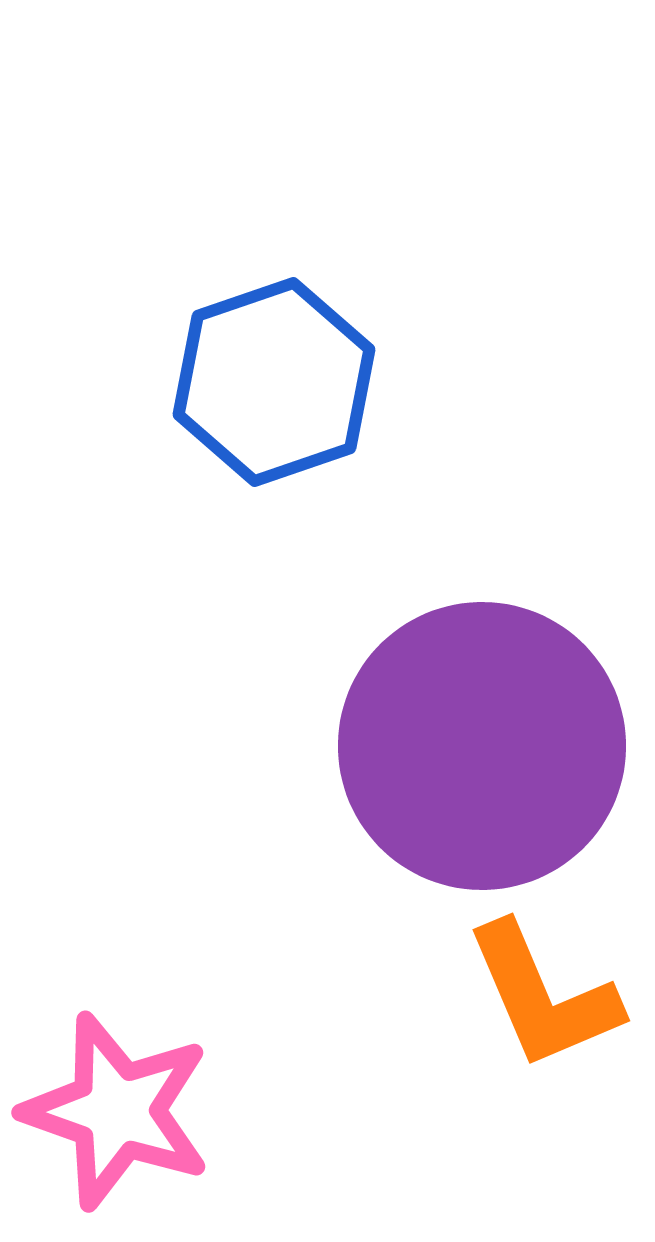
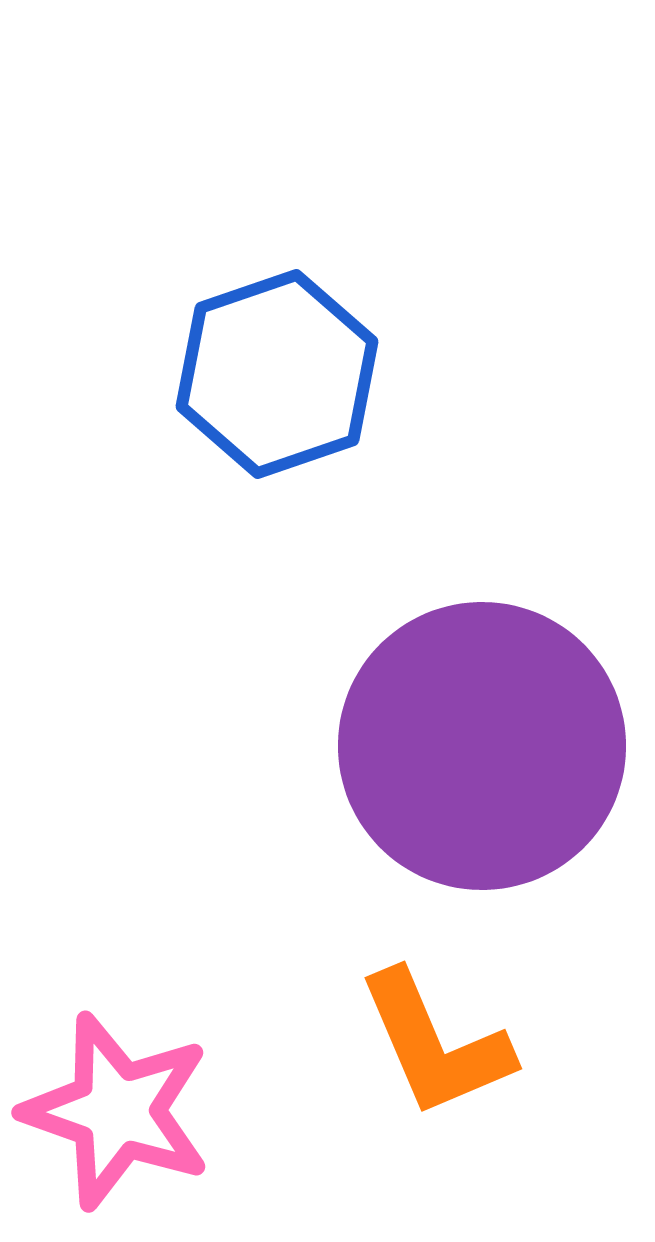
blue hexagon: moved 3 px right, 8 px up
orange L-shape: moved 108 px left, 48 px down
